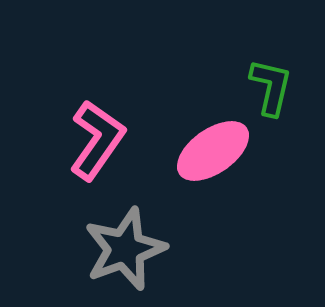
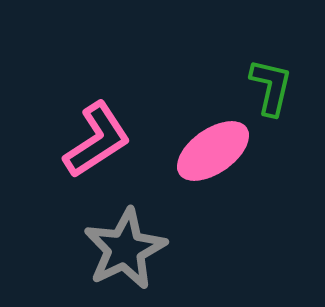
pink L-shape: rotated 22 degrees clockwise
gray star: rotated 6 degrees counterclockwise
